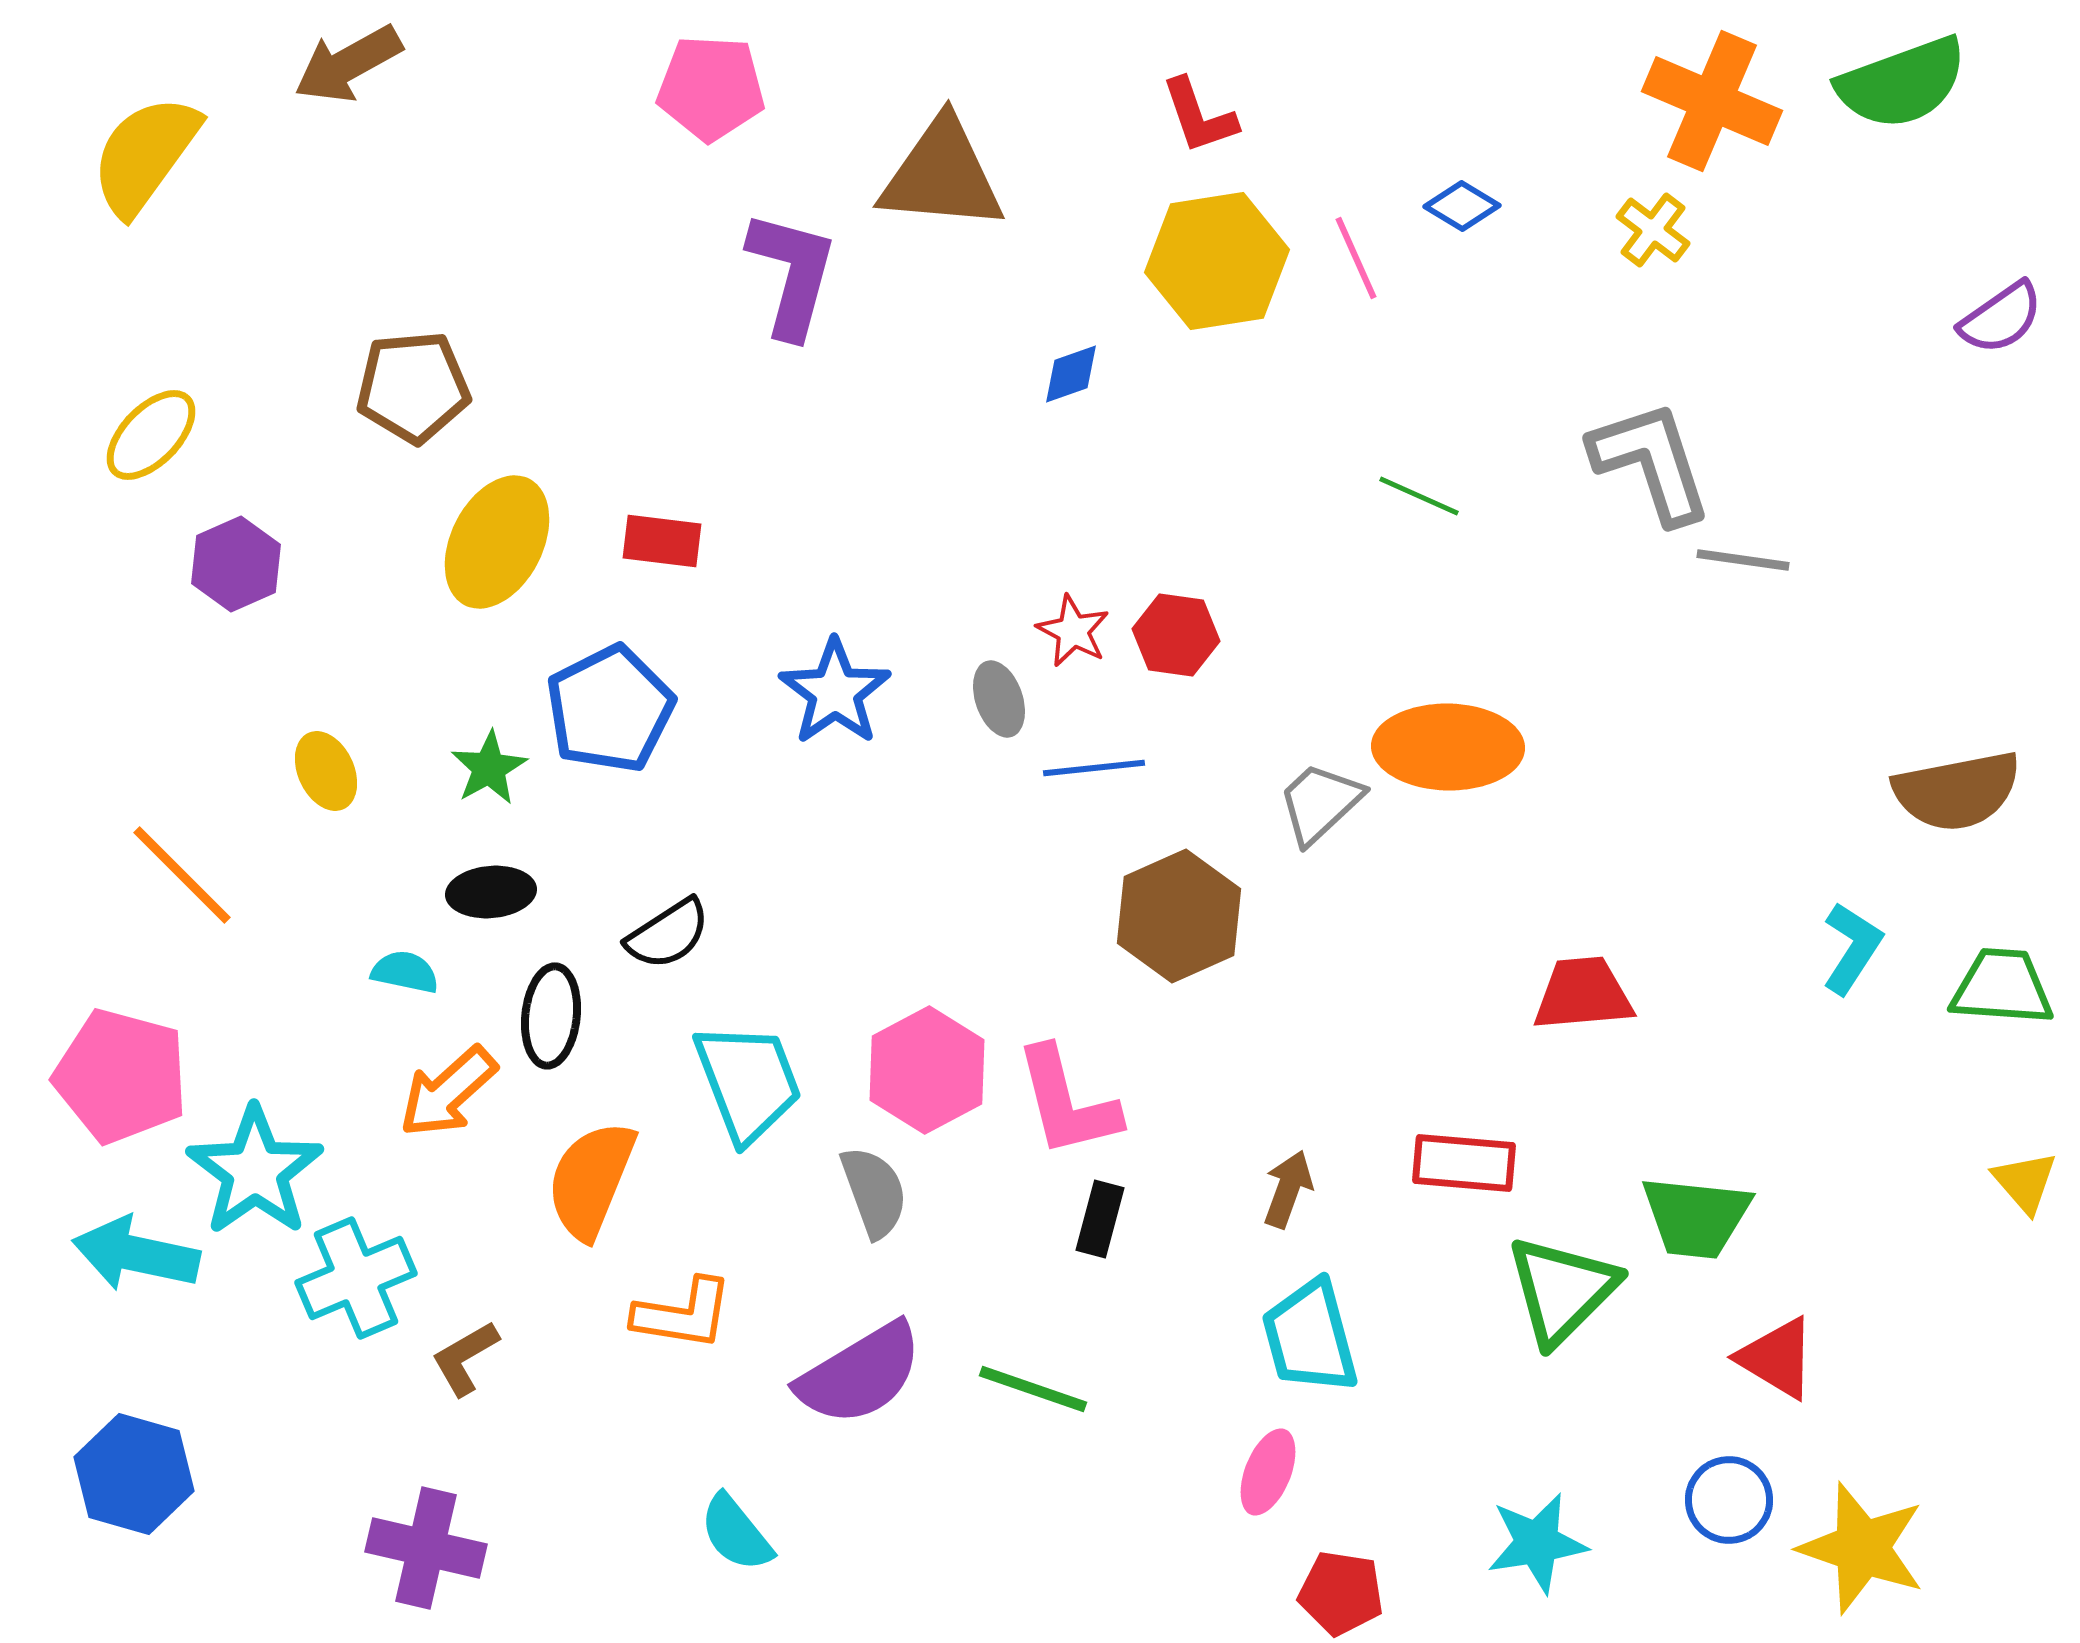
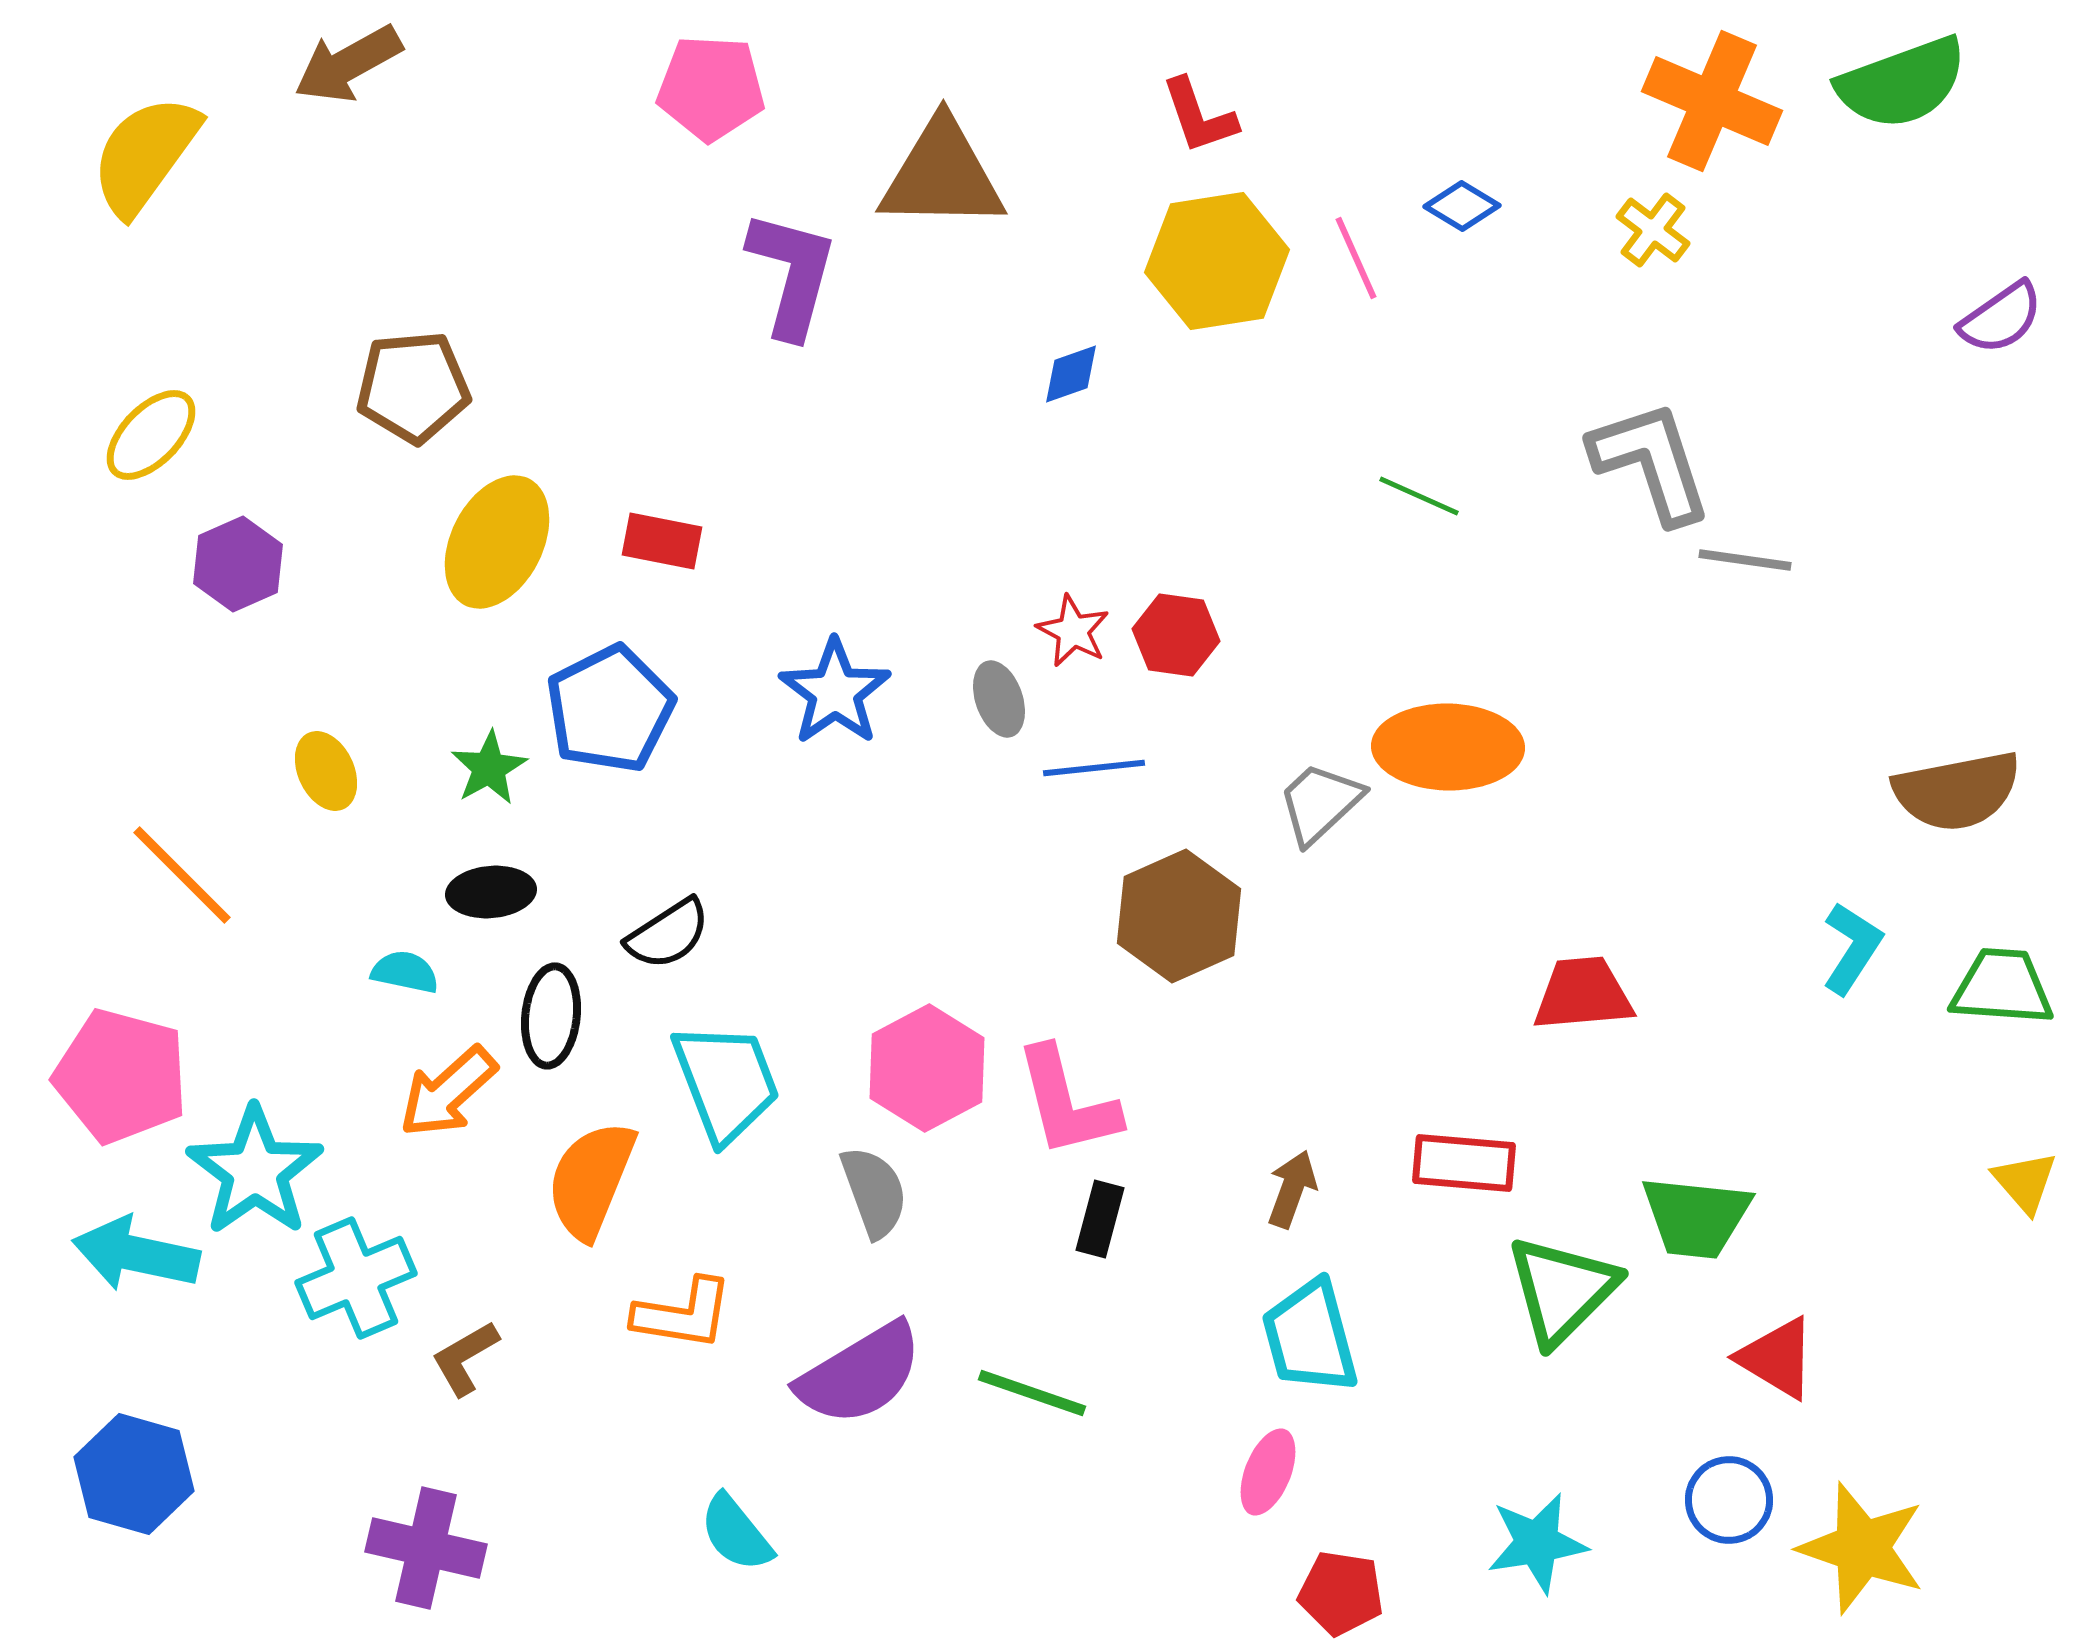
brown triangle at (942, 175): rotated 4 degrees counterclockwise
red rectangle at (662, 541): rotated 4 degrees clockwise
gray line at (1743, 560): moved 2 px right
purple hexagon at (236, 564): moved 2 px right
pink hexagon at (927, 1070): moved 2 px up
cyan trapezoid at (748, 1082): moved 22 px left
brown arrow at (1288, 1189): moved 4 px right
green line at (1033, 1389): moved 1 px left, 4 px down
